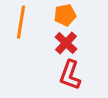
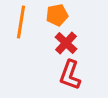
orange pentagon: moved 8 px left
